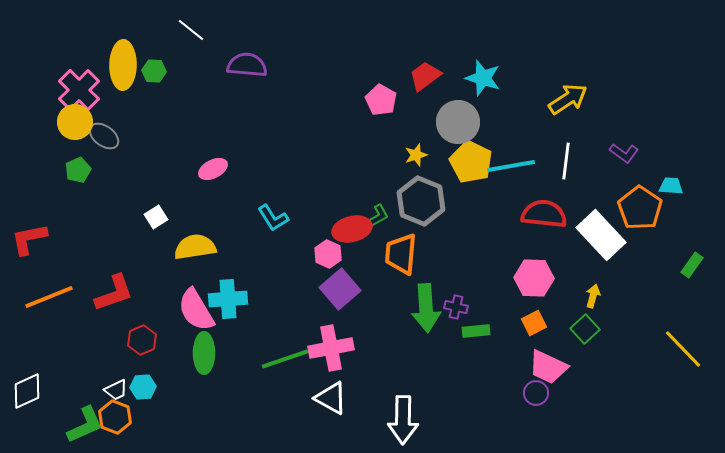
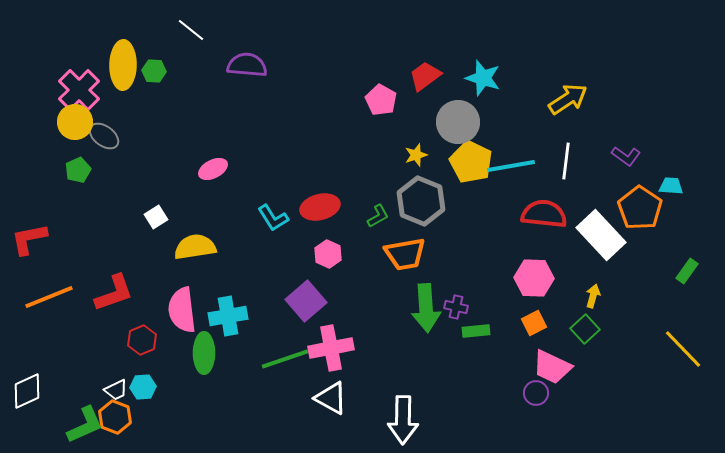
purple L-shape at (624, 153): moved 2 px right, 3 px down
red ellipse at (352, 229): moved 32 px left, 22 px up
orange trapezoid at (401, 254): moved 4 px right; rotated 105 degrees counterclockwise
green rectangle at (692, 265): moved 5 px left, 6 px down
purple square at (340, 289): moved 34 px left, 12 px down
cyan cross at (228, 299): moved 17 px down; rotated 6 degrees counterclockwise
pink semicircle at (196, 310): moved 14 px left; rotated 24 degrees clockwise
pink trapezoid at (548, 367): moved 4 px right
